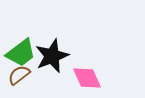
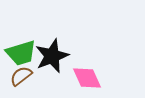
green trapezoid: rotated 20 degrees clockwise
brown semicircle: moved 2 px right, 1 px down
